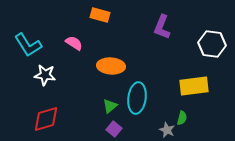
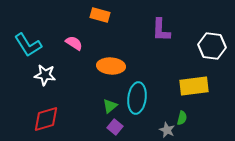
purple L-shape: moved 1 px left, 3 px down; rotated 20 degrees counterclockwise
white hexagon: moved 2 px down
purple square: moved 1 px right, 2 px up
